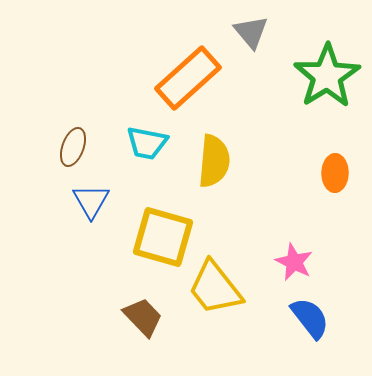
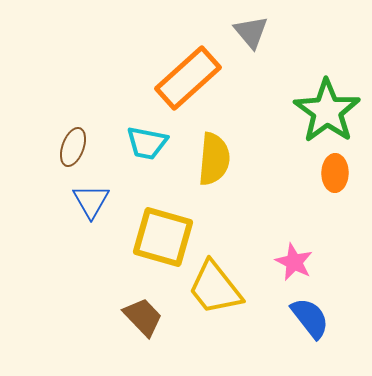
green star: moved 35 px down; rotated 4 degrees counterclockwise
yellow semicircle: moved 2 px up
